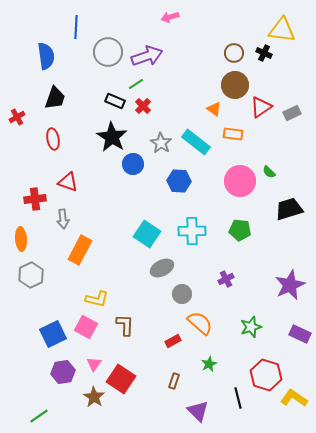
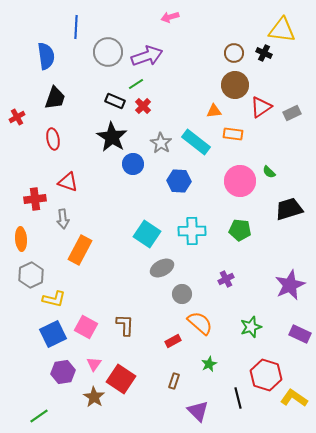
orange triangle at (214, 109): moved 2 px down; rotated 42 degrees counterclockwise
yellow L-shape at (97, 299): moved 43 px left
